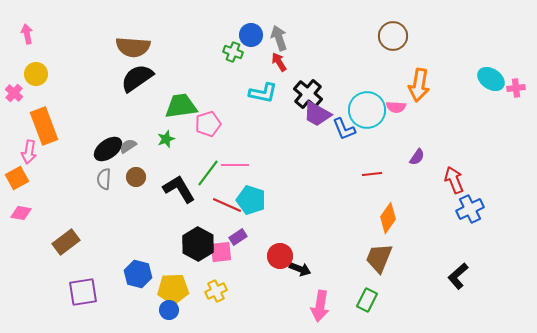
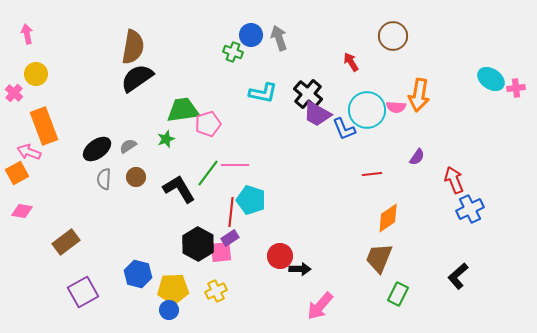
brown semicircle at (133, 47): rotated 84 degrees counterclockwise
red arrow at (279, 62): moved 72 px right
orange arrow at (419, 85): moved 10 px down
green trapezoid at (181, 106): moved 2 px right, 4 px down
black ellipse at (108, 149): moved 11 px left
pink arrow at (29, 152): rotated 100 degrees clockwise
orange square at (17, 178): moved 5 px up
red line at (227, 205): moved 4 px right, 7 px down; rotated 72 degrees clockwise
pink diamond at (21, 213): moved 1 px right, 2 px up
orange diamond at (388, 218): rotated 20 degrees clockwise
purple rectangle at (238, 237): moved 8 px left, 1 px down
black arrow at (300, 269): rotated 20 degrees counterclockwise
purple square at (83, 292): rotated 20 degrees counterclockwise
green rectangle at (367, 300): moved 31 px right, 6 px up
pink arrow at (320, 306): rotated 32 degrees clockwise
